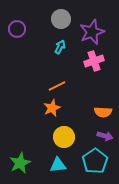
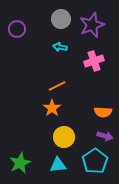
purple star: moved 7 px up
cyan arrow: rotated 104 degrees counterclockwise
orange star: rotated 12 degrees counterclockwise
